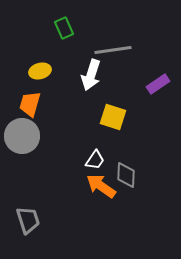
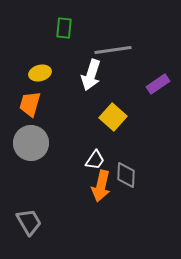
green rectangle: rotated 30 degrees clockwise
yellow ellipse: moved 2 px down
yellow square: rotated 24 degrees clockwise
gray circle: moved 9 px right, 7 px down
orange arrow: rotated 112 degrees counterclockwise
gray trapezoid: moved 1 px right, 2 px down; rotated 12 degrees counterclockwise
